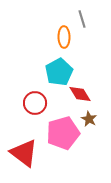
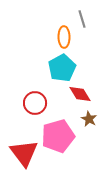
cyan pentagon: moved 3 px right, 4 px up
pink pentagon: moved 5 px left, 3 px down
red triangle: rotated 16 degrees clockwise
